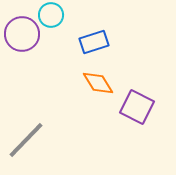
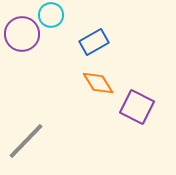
blue rectangle: rotated 12 degrees counterclockwise
gray line: moved 1 px down
